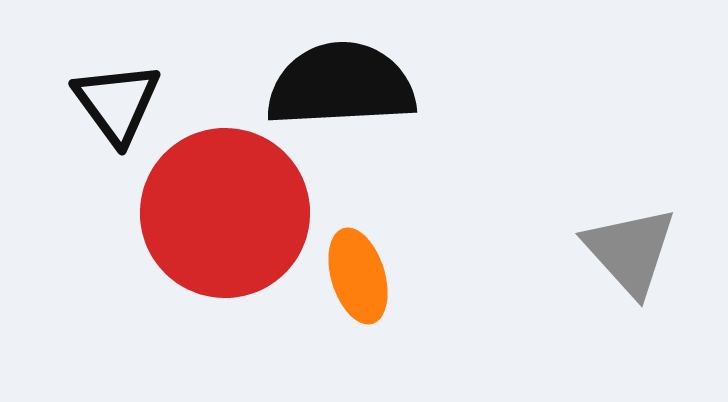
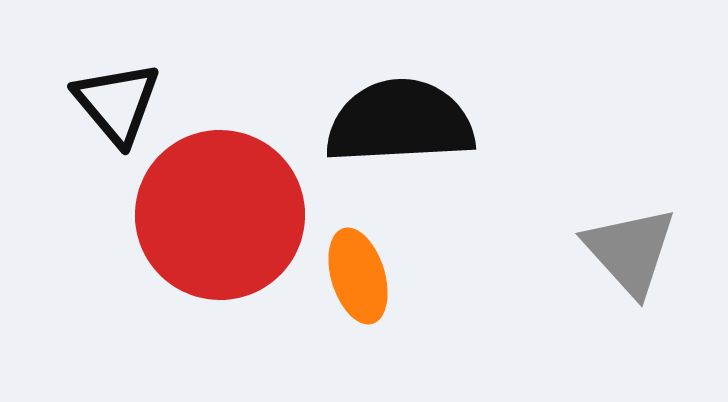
black semicircle: moved 59 px right, 37 px down
black triangle: rotated 4 degrees counterclockwise
red circle: moved 5 px left, 2 px down
